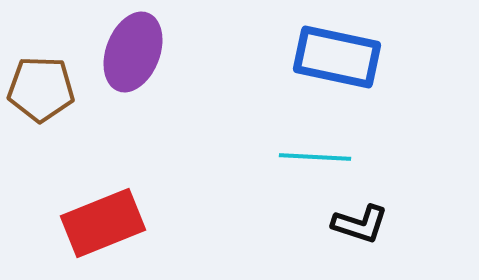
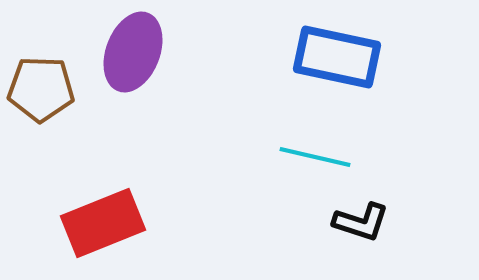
cyan line: rotated 10 degrees clockwise
black L-shape: moved 1 px right, 2 px up
